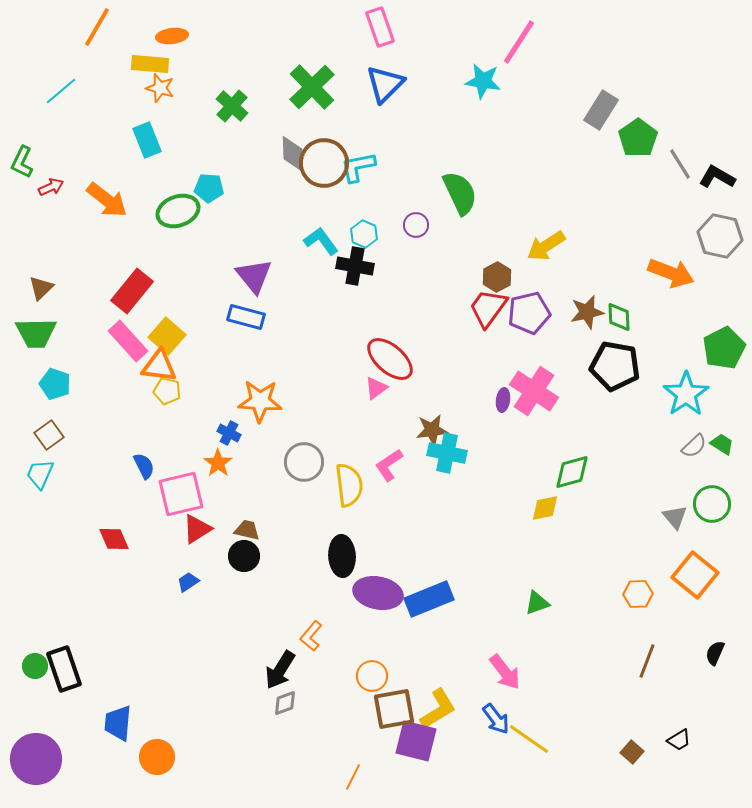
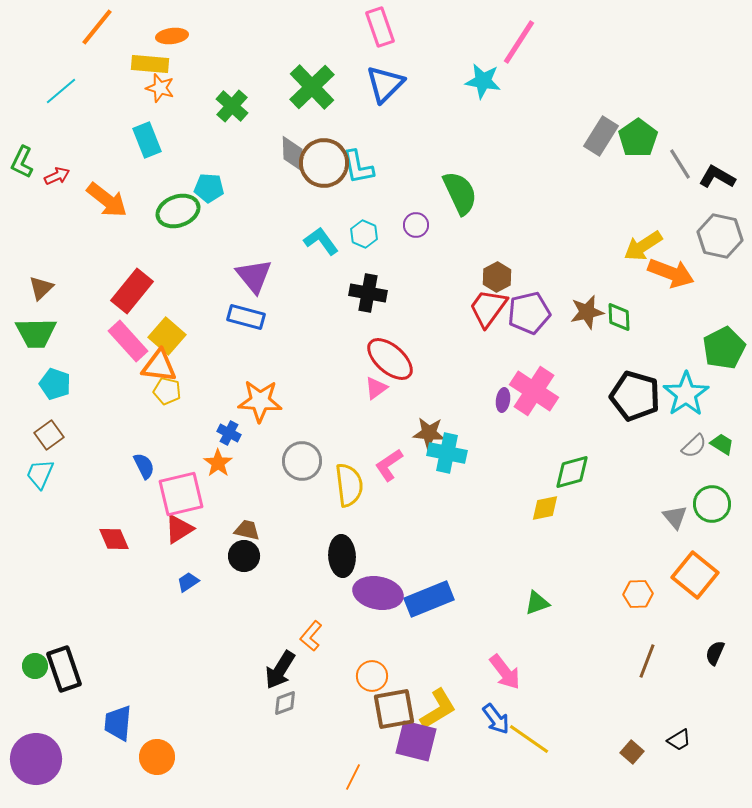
orange line at (97, 27): rotated 9 degrees clockwise
gray rectangle at (601, 110): moved 26 px down
cyan L-shape at (358, 167): rotated 90 degrees counterclockwise
red arrow at (51, 187): moved 6 px right, 11 px up
yellow arrow at (546, 246): moved 97 px right
black cross at (355, 266): moved 13 px right, 27 px down
black pentagon at (615, 366): moved 20 px right, 30 px down; rotated 6 degrees clockwise
brown star at (432, 430): moved 3 px left, 3 px down; rotated 12 degrees clockwise
gray circle at (304, 462): moved 2 px left, 1 px up
red triangle at (197, 529): moved 18 px left
